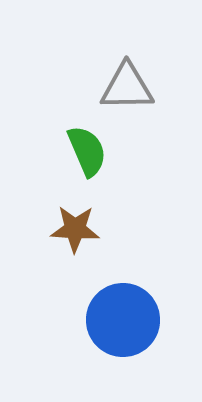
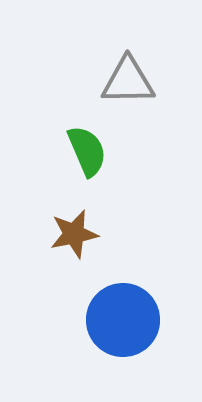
gray triangle: moved 1 px right, 6 px up
brown star: moved 1 px left, 5 px down; rotated 15 degrees counterclockwise
